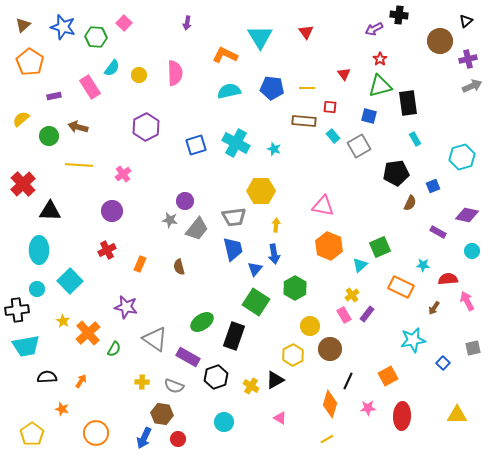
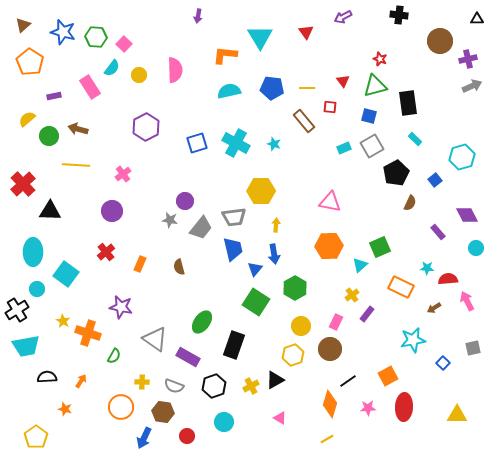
black triangle at (466, 21): moved 11 px right, 2 px up; rotated 40 degrees clockwise
pink square at (124, 23): moved 21 px down
purple arrow at (187, 23): moved 11 px right, 7 px up
blue star at (63, 27): moved 5 px down
purple arrow at (374, 29): moved 31 px left, 12 px up
orange L-shape at (225, 55): rotated 20 degrees counterclockwise
red star at (380, 59): rotated 16 degrees counterclockwise
pink semicircle at (175, 73): moved 3 px up
red triangle at (344, 74): moved 1 px left, 7 px down
green triangle at (380, 86): moved 5 px left
yellow semicircle at (21, 119): moved 6 px right
brown rectangle at (304, 121): rotated 45 degrees clockwise
brown arrow at (78, 127): moved 2 px down
cyan rectangle at (333, 136): moved 11 px right, 12 px down; rotated 72 degrees counterclockwise
cyan rectangle at (415, 139): rotated 16 degrees counterclockwise
blue square at (196, 145): moved 1 px right, 2 px up
gray square at (359, 146): moved 13 px right
cyan star at (274, 149): moved 5 px up
yellow line at (79, 165): moved 3 px left
black pentagon at (396, 173): rotated 20 degrees counterclockwise
blue square at (433, 186): moved 2 px right, 6 px up; rotated 16 degrees counterclockwise
pink triangle at (323, 206): moved 7 px right, 4 px up
purple diamond at (467, 215): rotated 50 degrees clockwise
gray trapezoid at (197, 229): moved 4 px right, 1 px up
purple rectangle at (438, 232): rotated 21 degrees clockwise
orange hexagon at (329, 246): rotated 24 degrees counterclockwise
cyan ellipse at (39, 250): moved 6 px left, 2 px down
red cross at (107, 250): moved 1 px left, 2 px down; rotated 12 degrees counterclockwise
cyan circle at (472, 251): moved 4 px right, 3 px up
cyan star at (423, 265): moved 4 px right, 3 px down
cyan square at (70, 281): moved 4 px left, 7 px up; rotated 10 degrees counterclockwise
purple star at (126, 307): moved 5 px left
brown arrow at (434, 308): rotated 24 degrees clockwise
black cross at (17, 310): rotated 25 degrees counterclockwise
pink rectangle at (344, 315): moved 8 px left, 7 px down; rotated 56 degrees clockwise
green ellipse at (202, 322): rotated 20 degrees counterclockwise
yellow circle at (310, 326): moved 9 px left
orange cross at (88, 333): rotated 30 degrees counterclockwise
black rectangle at (234, 336): moved 9 px down
green semicircle at (114, 349): moved 7 px down
yellow hexagon at (293, 355): rotated 10 degrees clockwise
black hexagon at (216, 377): moved 2 px left, 9 px down
black line at (348, 381): rotated 30 degrees clockwise
yellow cross at (251, 386): rotated 28 degrees clockwise
orange star at (62, 409): moved 3 px right
brown hexagon at (162, 414): moved 1 px right, 2 px up
red ellipse at (402, 416): moved 2 px right, 9 px up
orange circle at (96, 433): moved 25 px right, 26 px up
yellow pentagon at (32, 434): moved 4 px right, 3 px down
red circle at (178, 439): moved 9 px right, 3 px up
